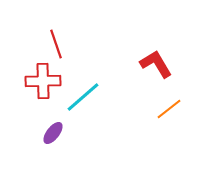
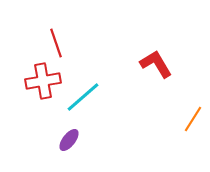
red line: moved 1 px up
red cross: rotated 8 degrees counterclockwise
orange line: moved 24 px right, 10 px down; rotated 20 degrees counterclockwise
purple ellipse: moved 16 px right, 7 px down
